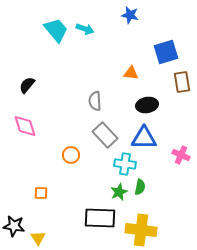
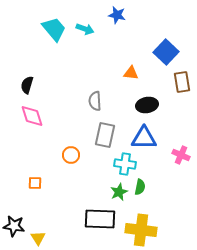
blue star: moved 13 px left
cyan trapezoid: moved 2 px left, 1 px up
blue square: rotated 30 degrees counterclockwise
black semicircle: rotated 24 degrees counterclockwise
pink diamond: moved 7 px right, 10 px up
gray rectangle: rotated 55 degrees clockwise
orange square: moved 6 px left, 10 px up
black rectangle: moved 1 px down
